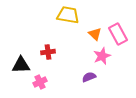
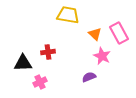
pink rectangle: moved 1 px right, 1 px up
pink star: rotated 24 degrees counterclockwise
black triangle: moved 2 px right, 2 px up
